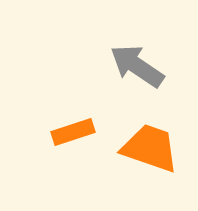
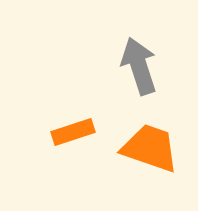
gray arrow: moved 2 px right; rotated 38 degrees clockwise
